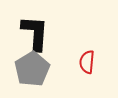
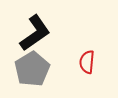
black L-shape: rotated 51 degrees clockwise
